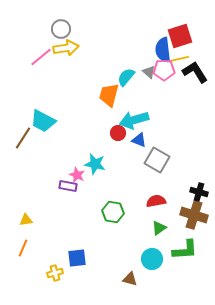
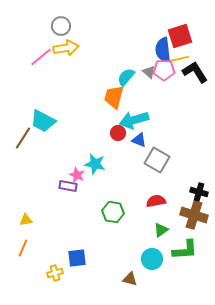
gray circle: moved 3 px up
orange trapezoid: moved 5 px right, 2 px down
green triangle: moved 2 px right, 2 px down
